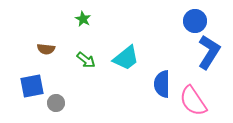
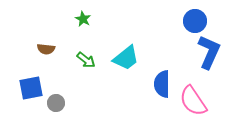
blue L-shape: rotated 8 degrees counterclockwise
blue square: moved 1 px left, 2 px down
